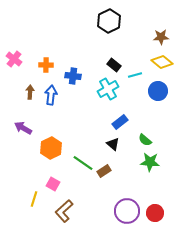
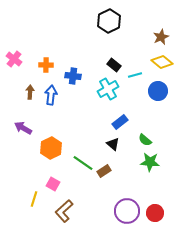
brown star: rotated 21 degrees counterclockwise
